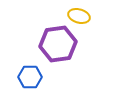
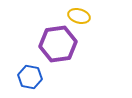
blue hexagon: rotated 10 degrees clockwise
